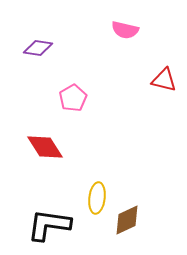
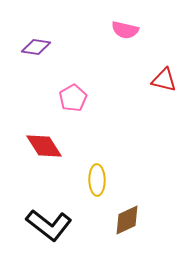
purple diamond: moved 2 px left, 1 px up
red diamond: moved 1 px left, 1 px up
yellow ellipse: moved 18 px up; rotated 8 degrees counterclockwise
black L-shape: rotated 150 degrees counterclockwise
